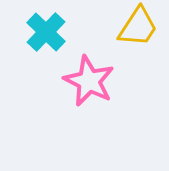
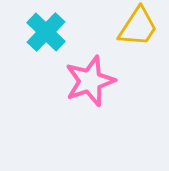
pink star: moved 1 px right; rotated 27 degrees clockwise
